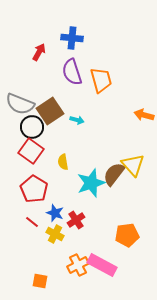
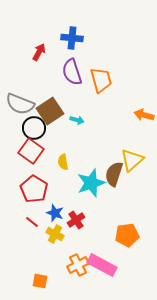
black circle: moved 2 px right, 1 px down
yellow triangle: moved 1 px left, 5 px up; rotated 30 degrees clockwise
brown semicircle: rotated 20 degrees counterclockwise
